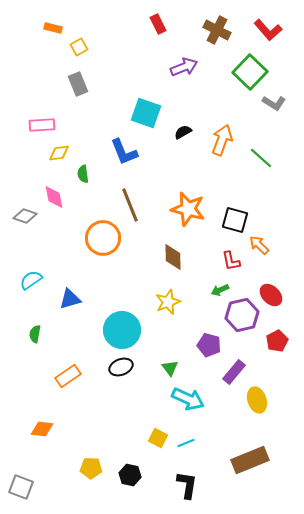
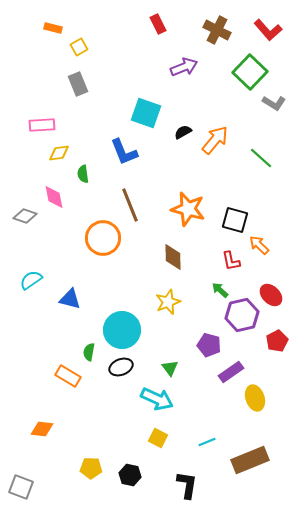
orange arrow at (222, 140): moved 7 px left; rotated 20 degrees clockwise
green arrow at (220, 290): rotated 66 degrees clockwise
blue triangle at (70, 299): rotated 30 degrees clockwise
green semicircle at (35, 334): moved 54 px right, 18 px down
purple rectangle at (234, 372): moved 3 px left; rotated 15 degrees clockwise
orange rectangle at (68, 376): rotated 65 degrees clockwise
cyan arrow at (188, 399): moved 31 px left
yellow ellipse at (257, 400): moved 2 px left, 2 px up
cyan line at (186, 443): moved 21 px right, 1 px up
